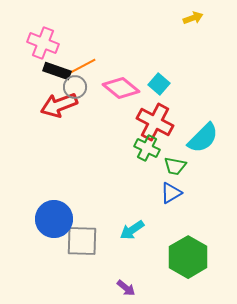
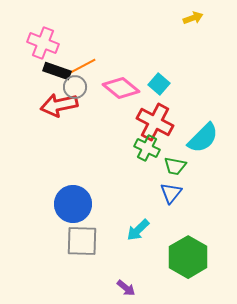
red arrow: rotated 9 degrees clockwise
blue triangle: rotated 20 degrees counterclockwise
blue circle: moved 19 px right, 15 px up
cyan arrow: moved 6 px right; rotated 10 degrees counterclockwise
